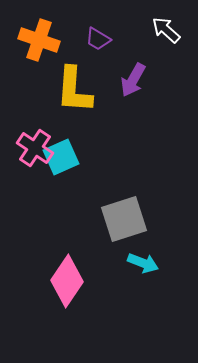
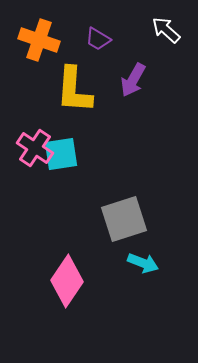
cyan square: moved 3 px up; rotated 15 degrees clockwise
